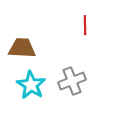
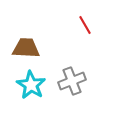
red line: rotated 30 degrees counterclockwise
brown trapezoid: moved 4 px right
